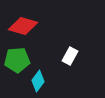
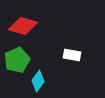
white rectangle: moved 2 px right, 1 px up; rotated 72 degrees clockwise
green pentagon: rotated 20 degrees counterclockwise
